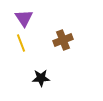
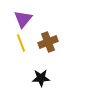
purple triangle: moved 1 px left, 1 px down; rotated 12 degrees clockwise
brown cross: moved 15 px left, 2 px down
